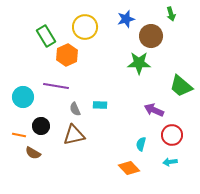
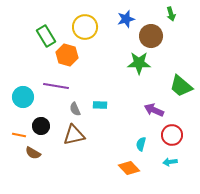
orange hexagon: rotated 20 degrees counterclockwise
